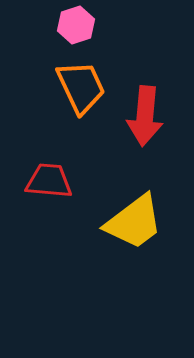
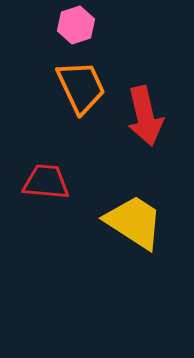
red arrow: rotated 18 degrees counterclockwise
red trapezoid: moved 3 px left, 1 px down
yellow trapezoid: rotated 110 degrees counterclockwise
